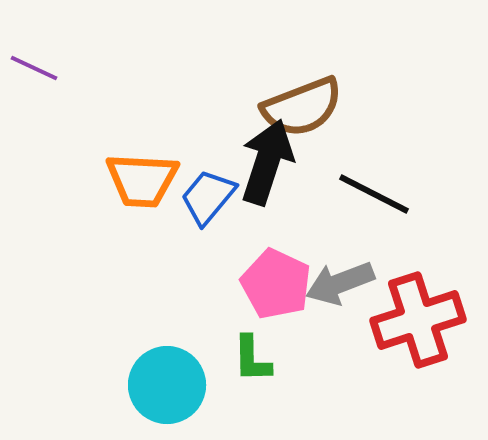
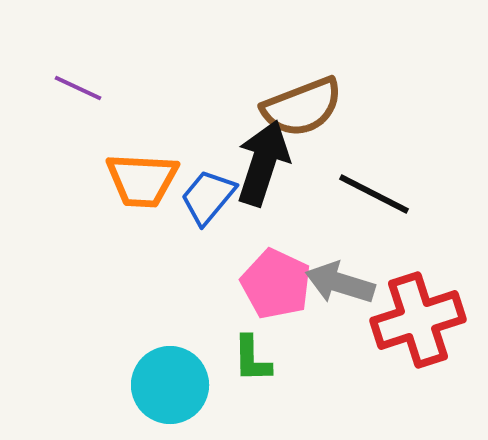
purple line: moved 44 px right, 20 px down
black arrow: moved 4 px left, 1 px down
gray arrow: rotated 38 degrees clockwise
cyan circle: moved 3 px right
